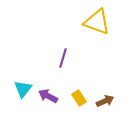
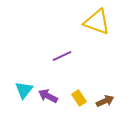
purple line: moved 1 px left, 2 px up; rotated 48 degrees clockwise
cyan triangle: moved 1 px right, 1 px down
